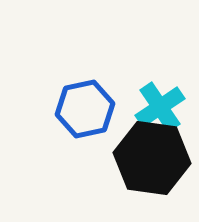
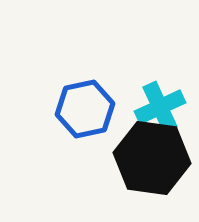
cyan cross: rotated 9 degrees clockwise
